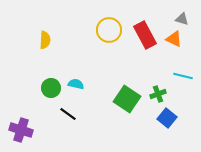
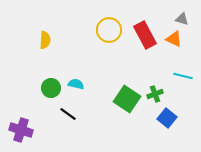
green cross: moved 3 px left
